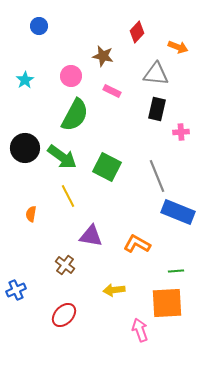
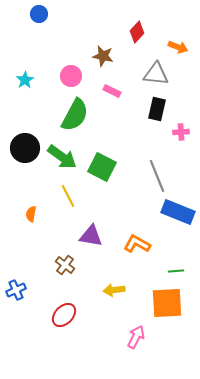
blue circle: moved 12 px up
green square: moved 5 px left
pink arrow: moved 4 px left, 7 px down; rotated 45 degrees clockwise
